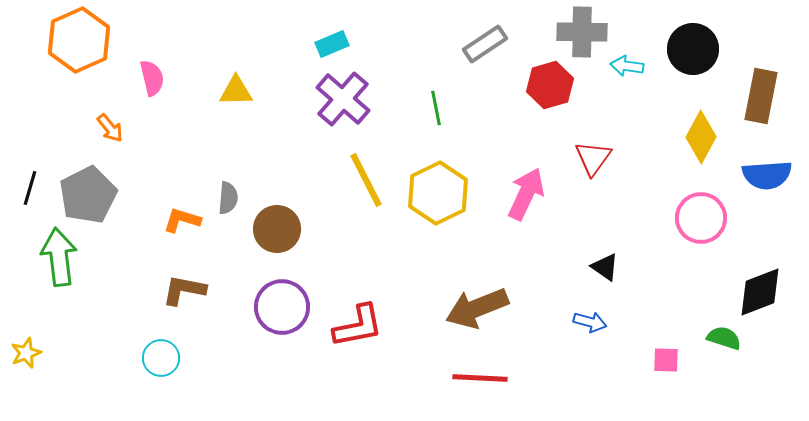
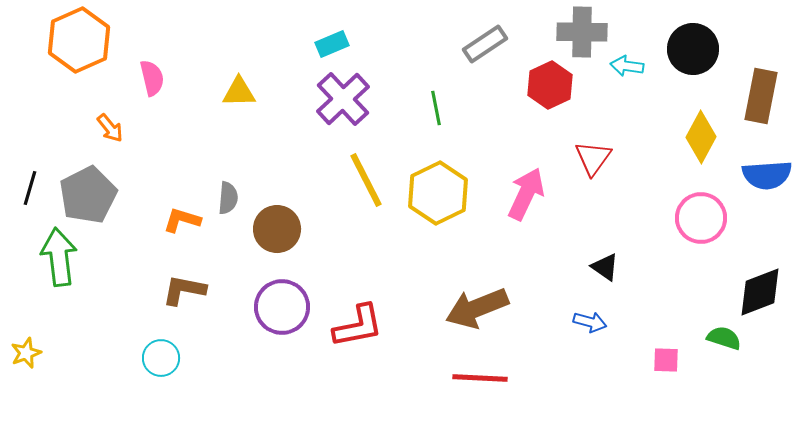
red hexagon: rotated 9 degrees counterclockwise
yellow triangle: moved 3 px right, 1 px down
purple cross: rotated 6 degrees clockwise
